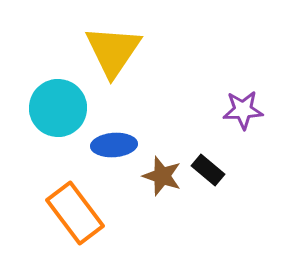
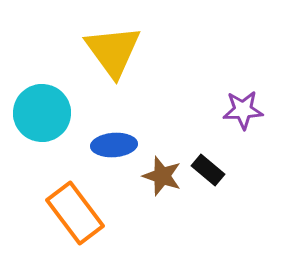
yellow triangle: rotated 10 degrees counterclockwise
cyan circle: moved 16 px left, 5 px down
